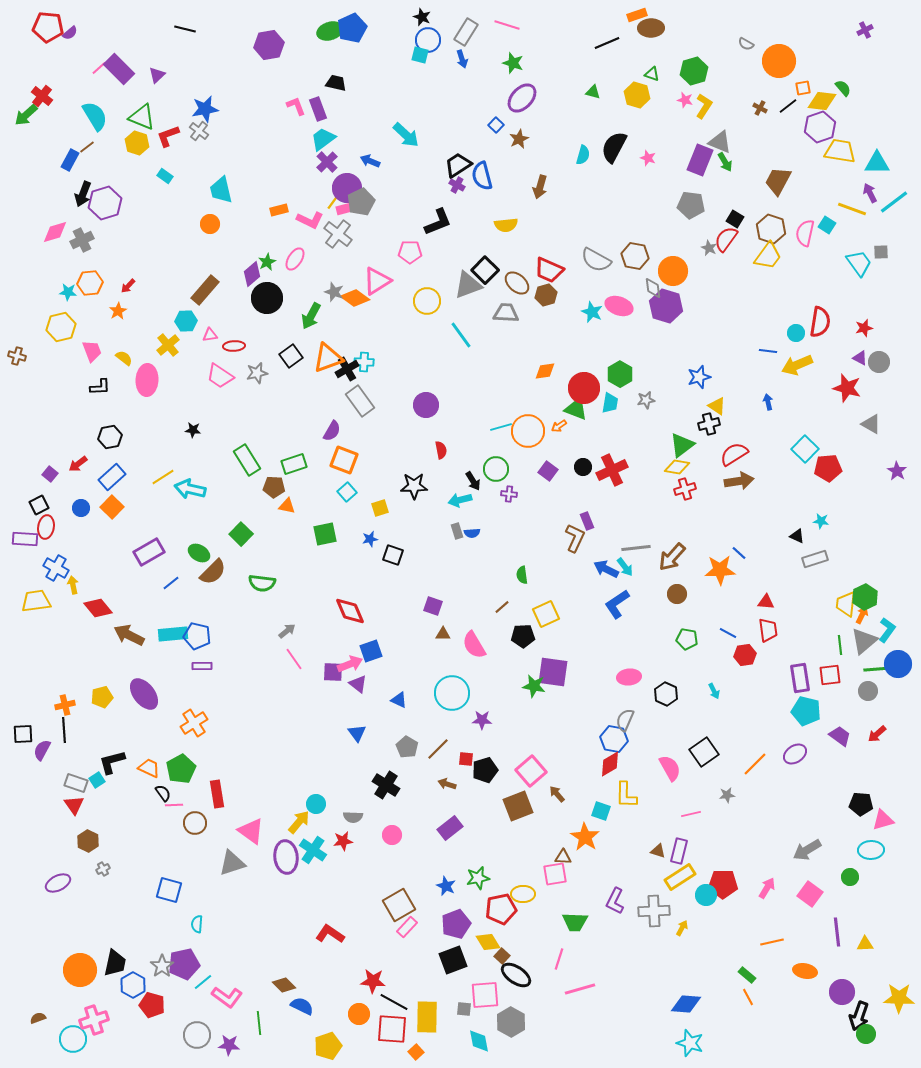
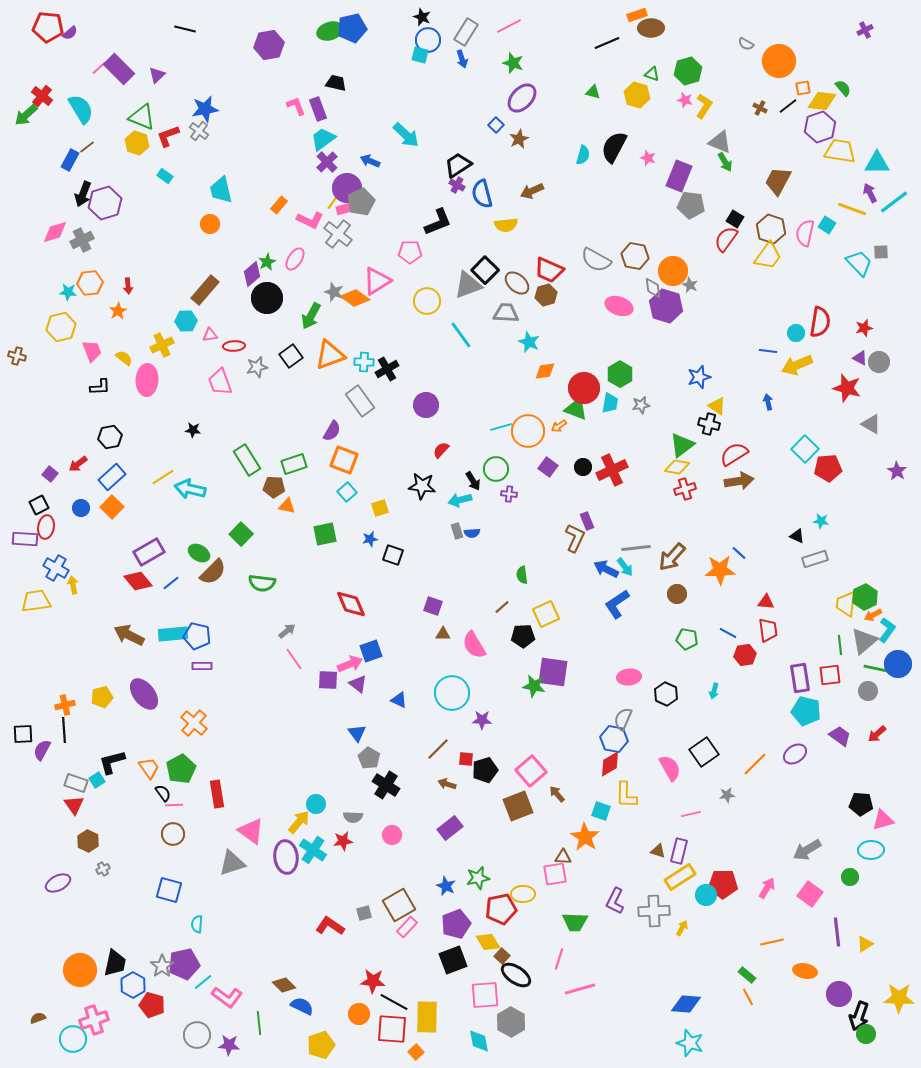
pink line at (507, 25): moved 2 px right, 1 px down; rotated 45 degrees counterclockwise
blue pentagon at (352, 28): rotated 12 degrees clockwise
green hexagon at (694, 71): moved 6 px left
cyan semicircle at (95, 116): moved 14 px left, 7 px up
purple rectangle at (700, 160): moved 21 px left, 16 px down
blue semicircle at (482, 176): moved 18 px down
brown arrow at (540, 187): moved 8 px left, 4 px down; rotated 50 degrees clockwise
orange rectangle at (279, 210): moved 5 px up; rotated 36 degrees counterclockwise
gray star at (709, 248): moved 19 px left, 37 px down
cyan trapezoid at (859, 263): rotated 8 degrees counterclockwise
red arrow at (128, 286): rotated 49 degrees counterclockwise
cyan star at (592, 312): moved 63 px left, 30 px down
yellow cross at (168, 345): moved 6 px left; rotated 15 degrees clockwise
orange triangle at (328, 358): moved 2 px right, 3 px up
black cross at (347, 369): moved 40 px right
gray star at (257, 373): moved 6 px up
pink trapezoid at (220, 376): moved 6 px down; rotated 36 degrees clockwise
gray star at (646, 400): moved 5 px left, 5 px down
black cross at (709, 424): rotated 30 degrees clockwise
red semicircle at (441, 450): rotated 126 degrees counterclockwise
purple square at (548, 471): moved 4 px up
black star at (414, 486): moved 8 px right; rotated 8 degrees clockwise
red diamond at (98, 608): moved 40 px right, 27 px up
red diamond at (350, 611): moved 1 px right, 7 px up
orange arrow at (862, 615): moved 11 px right; rotated 144 degrees counterclockwise
green line at (878, 669): rotated 16 degrees clockwise
purple square at (333, 672): moved 5 px left, 8 px down
cyan arrow at (714, 691): rotated 42 degrees clockwise
gray semicircle at (625, 720): moved 2 px left, 1 px up
orange cross at (194, 723): rotated 16 degrees counterclockwise
gray pentagon at (407, 747): moved 38 px left, 11 px down
orange trapezoid at (149, 768): rotated 30 degrees clockwise
brown circle at (195, 823): moved 22 px left, 11 px down
red L-shape at (330, 934): moved 8 px up
yellow triangle at (865, 944): rotated 30 degrees counterclockwise
purple circle at (842, 992): moved 3 px left, 2 px down
gray square at (464, 1009): moved 100 px left, 96 px up; rotated 21 degrees counterclockwise
yellow pentagon at (328, 1046): moved 7 px left, 1 px up
